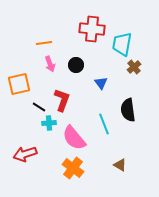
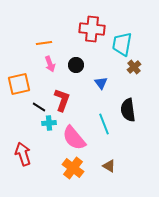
red arrow: moved 2 px left; rotated 90 degrees clockwise
brown triangle: moved 11 px left, 1 px down
